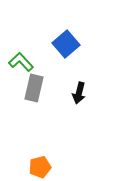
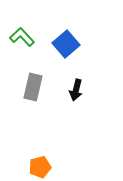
green L-shape: moved 1 px right, 25 px up
gray rectangle: moved 1 px left, 1 px up
black arrow: moved 3 px left, 3 px up
